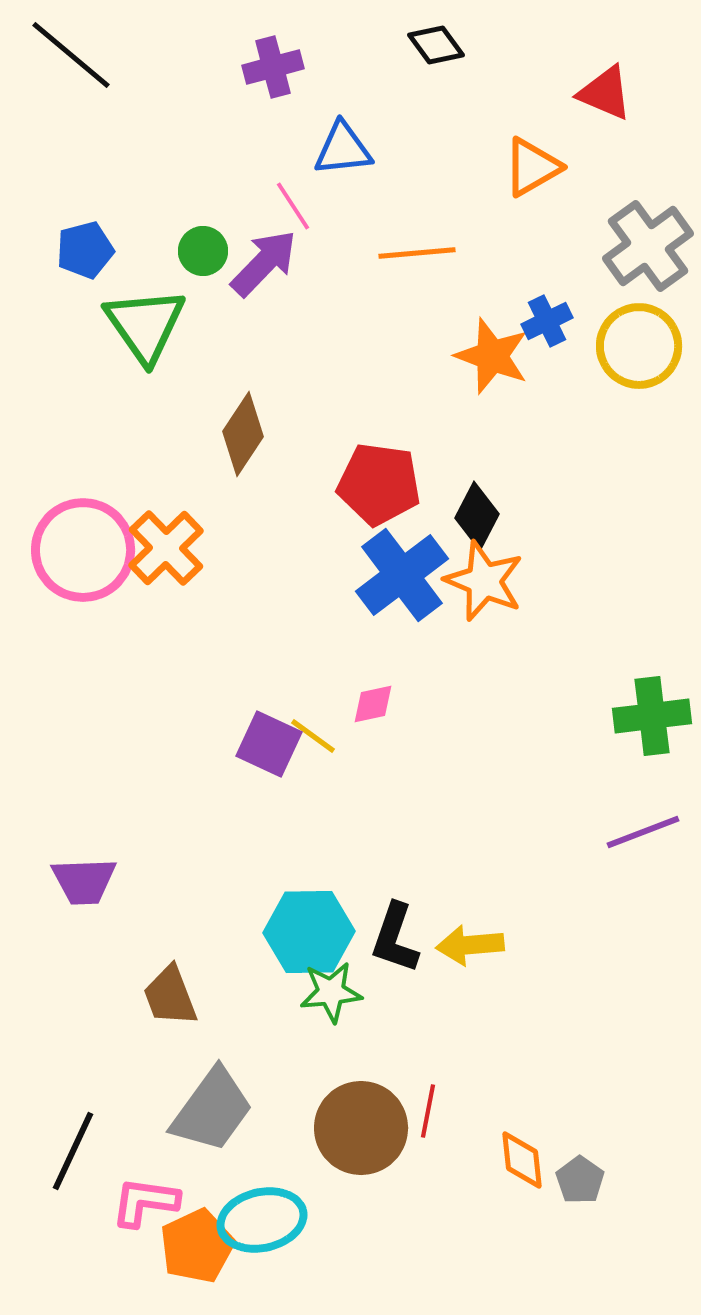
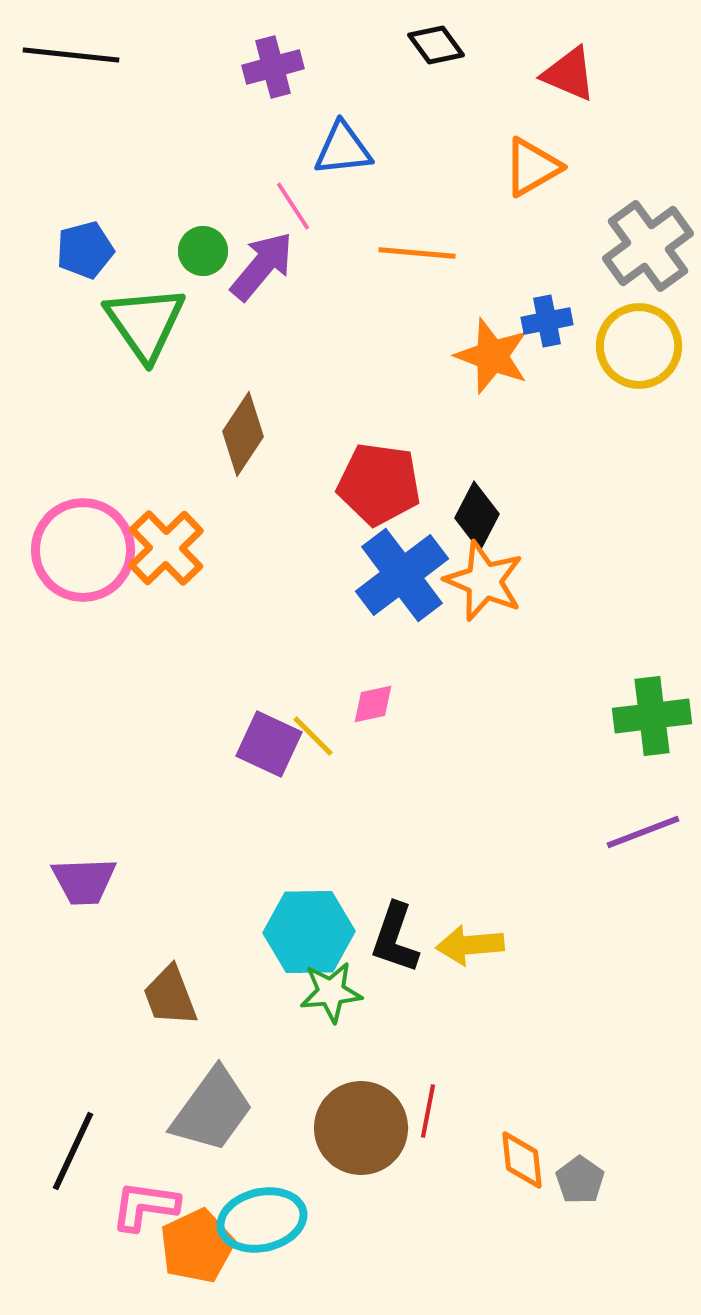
black line at (71, 55): rotated 34 degrees counterclockwise
red triangle at (605, 93): moved 36 px left, 19 px up
orange line at (417, 253): rotated 10 degrees clockwise
purple arrow at (264, 263): moved 2 px left, 3 px down; rotated 4 degrees counterclockwise
blue cross at (547, 321): rotated 15 degrees clockwise
green triangle at (145, 325): moved 2 px up
yellow line at (313, 736): rotated 9 degrees clockwise
pink L-shape at (145, 1202): moved 4 px down
